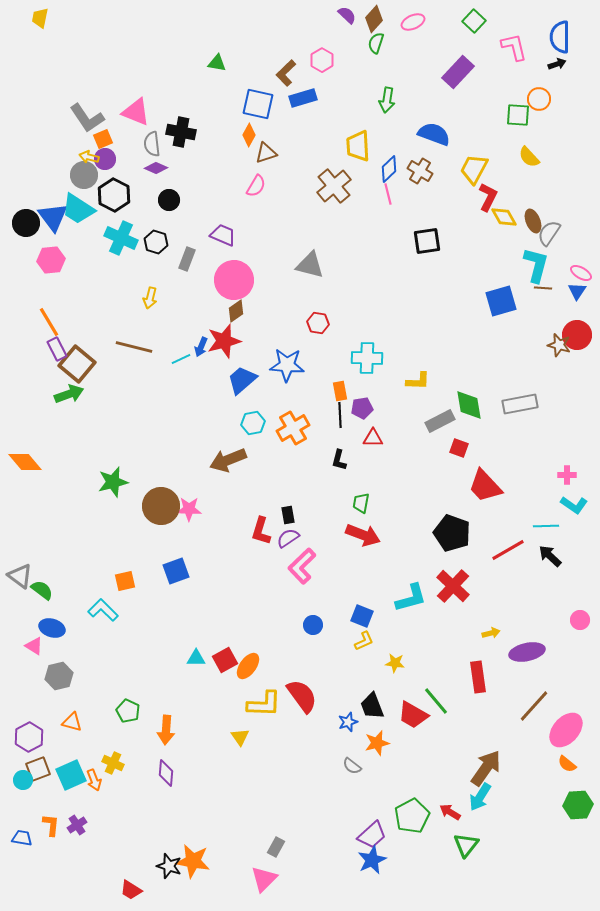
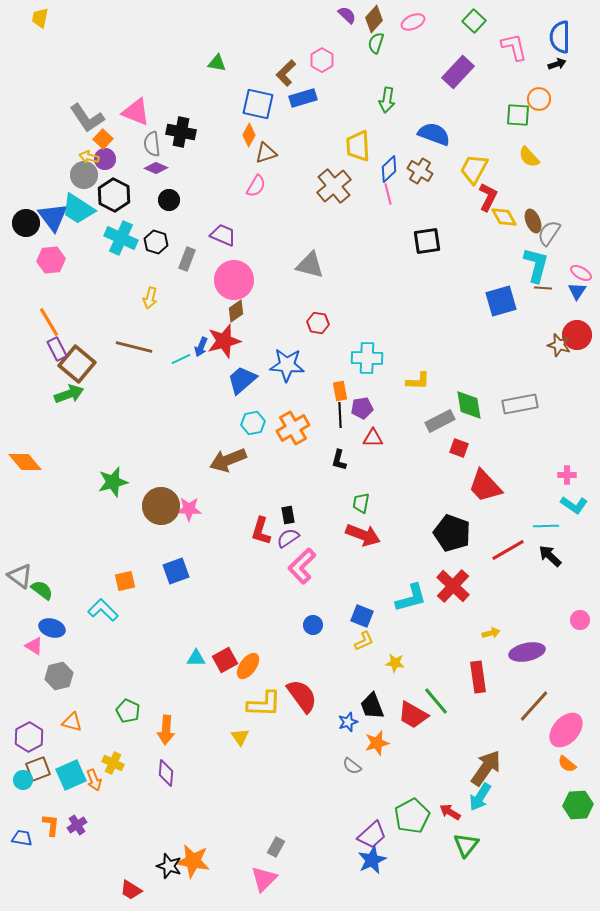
orange square at (103, 139): rotated 24 degrees counterclockwise
